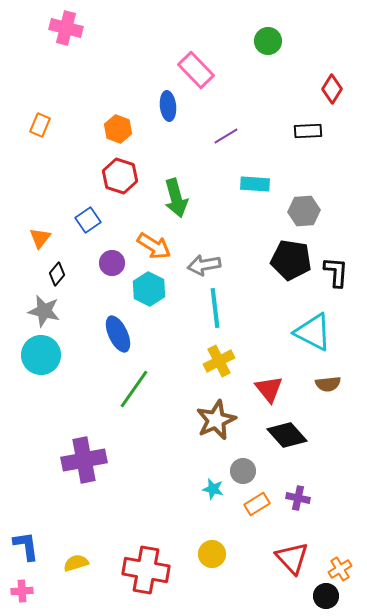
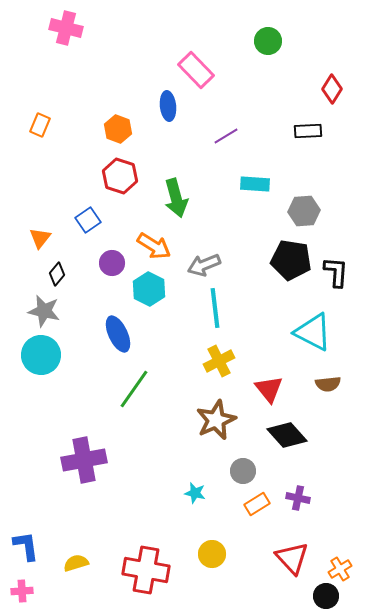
gray arrow at (204, 265): rotated 12 degrees counterclockwise
cyan star at (213, 489): moved 18 px left, 4 px down
